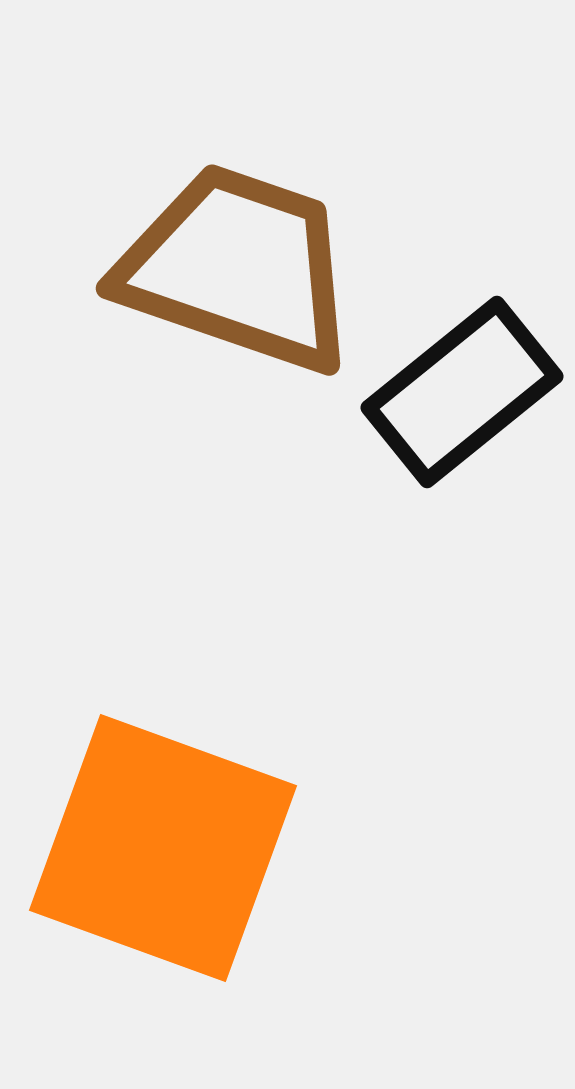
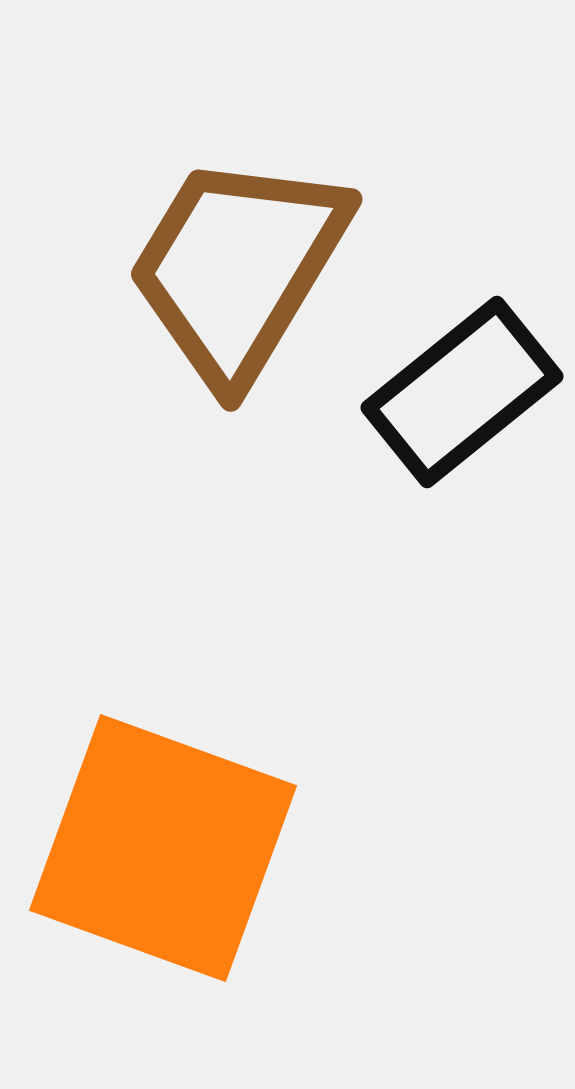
brown trapezoid: rotated 78 degrees counterclockwise
